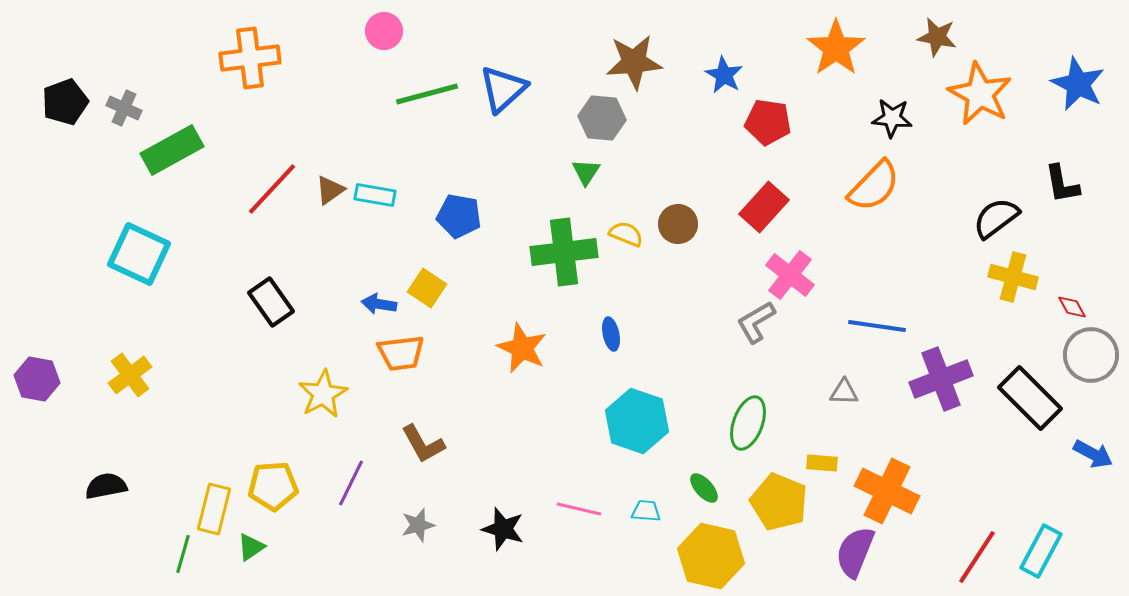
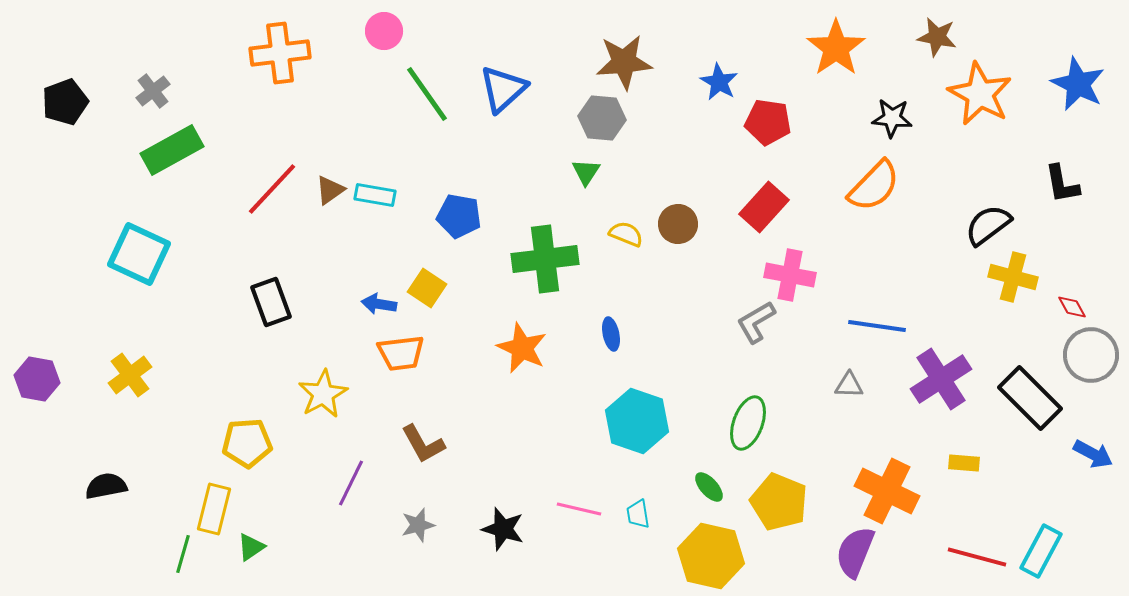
orange cross at (250, 58): moved 30 px right, 5 px up
brown star at (634, 62): moved 10 px left
blue star at (724, 75): moved 5 px left, 7 px down
green line at (427, 94): rotated 70 degrees clockwise
gray cross at (124, 108): moved 29 px right, 17 px up; rotated 28 degrees clockwise
black semicircle at (996, 218): moved 8 px left, 7 px down
green cross at (564, 252): moved 19 px left, 7 px down
pink cross at (790, 275): rotated 27 degrees counterclockwise
black rectangle at (271, 302): rotated 15 degrees clockwise
purple cross at (941, 379): rotated 12 degrees counterclockwise
gray triangle at (844, 392): moved 5 px right, 7 px up
yellow rectangle at (822, 463): moved 142 px right
yellow pentagon at (273, 486): moved 26 px left, 43 px up
green ellipse at (704, 488): moved 5 px right, 1 px up
cyan trapezoid at (646, 511): moved 8 px left, 3 px down; rotated 104 degrees counterclockwise
red line at (977, 557): rotated 72 degrees clockwise
